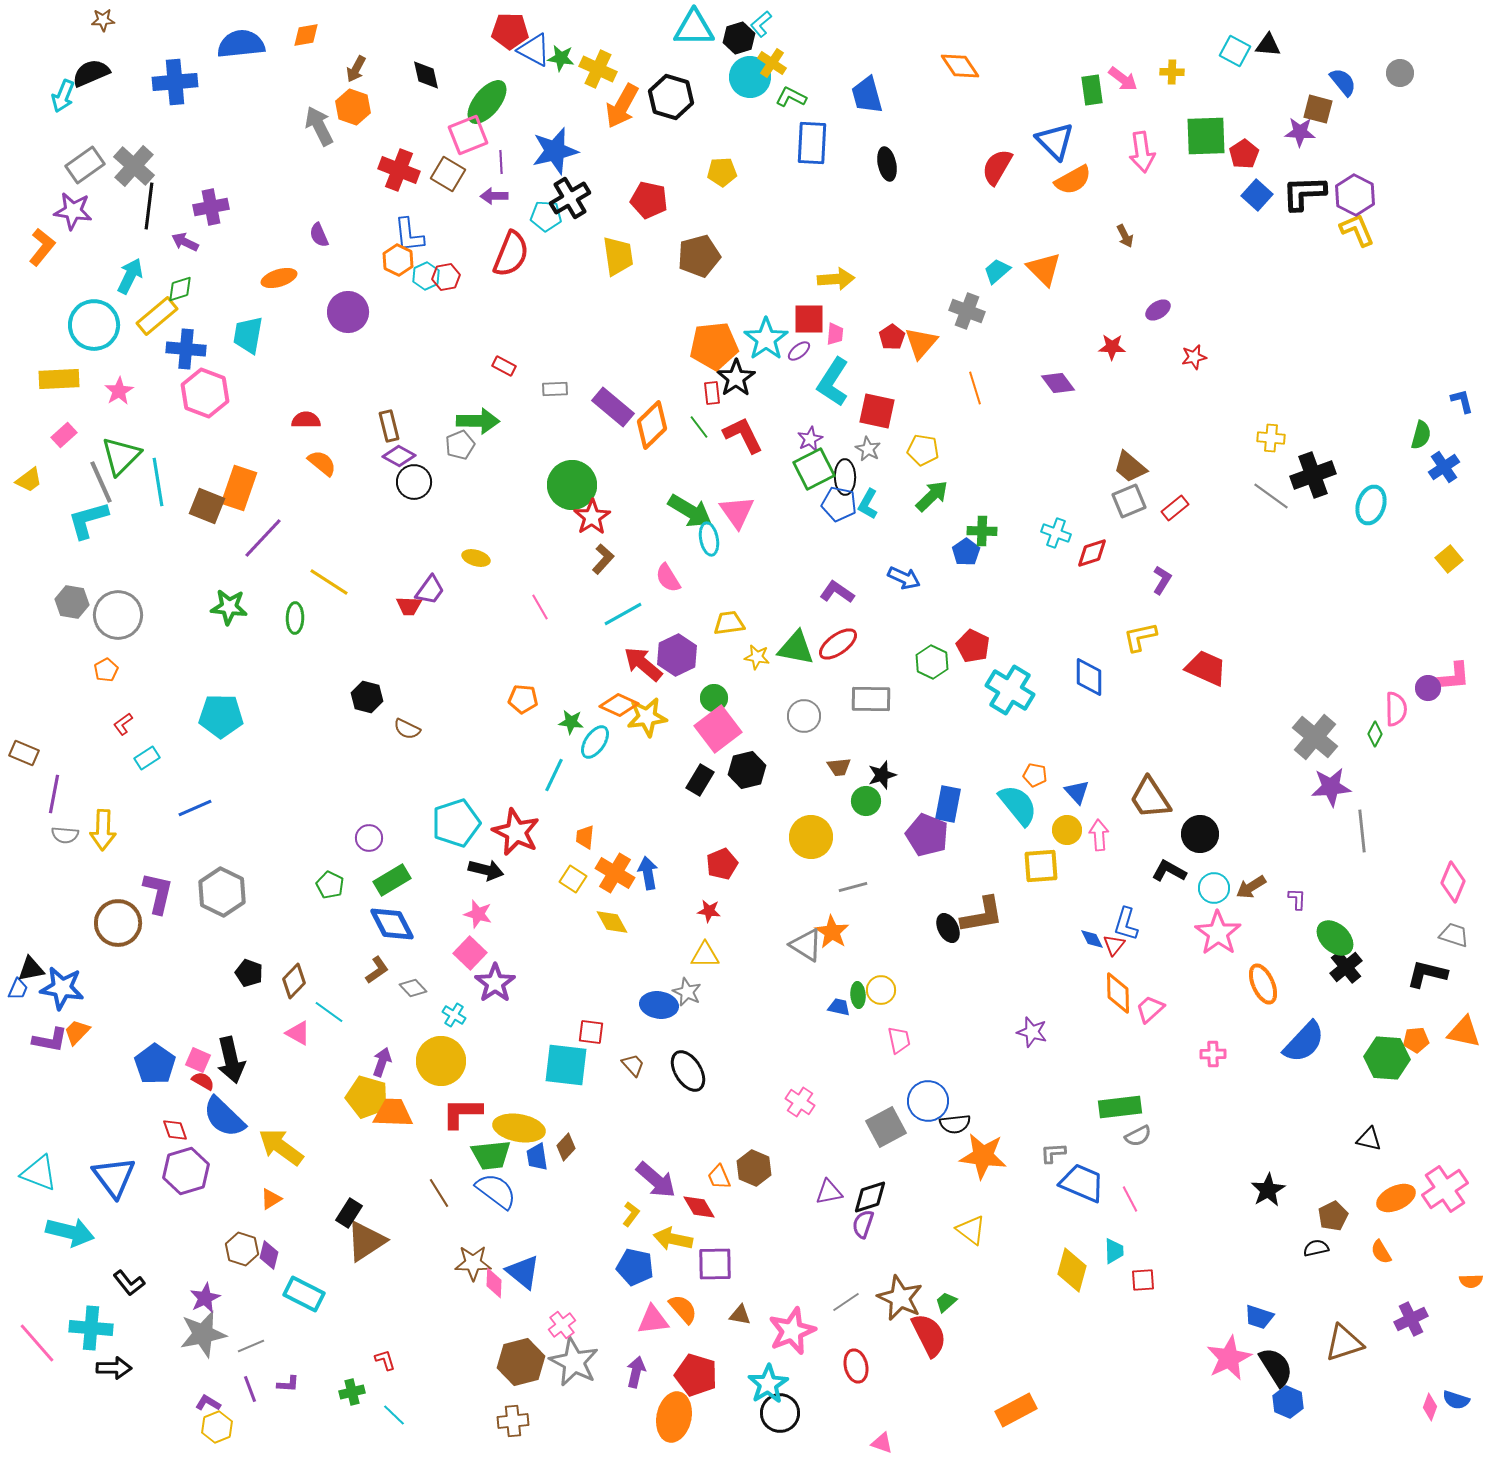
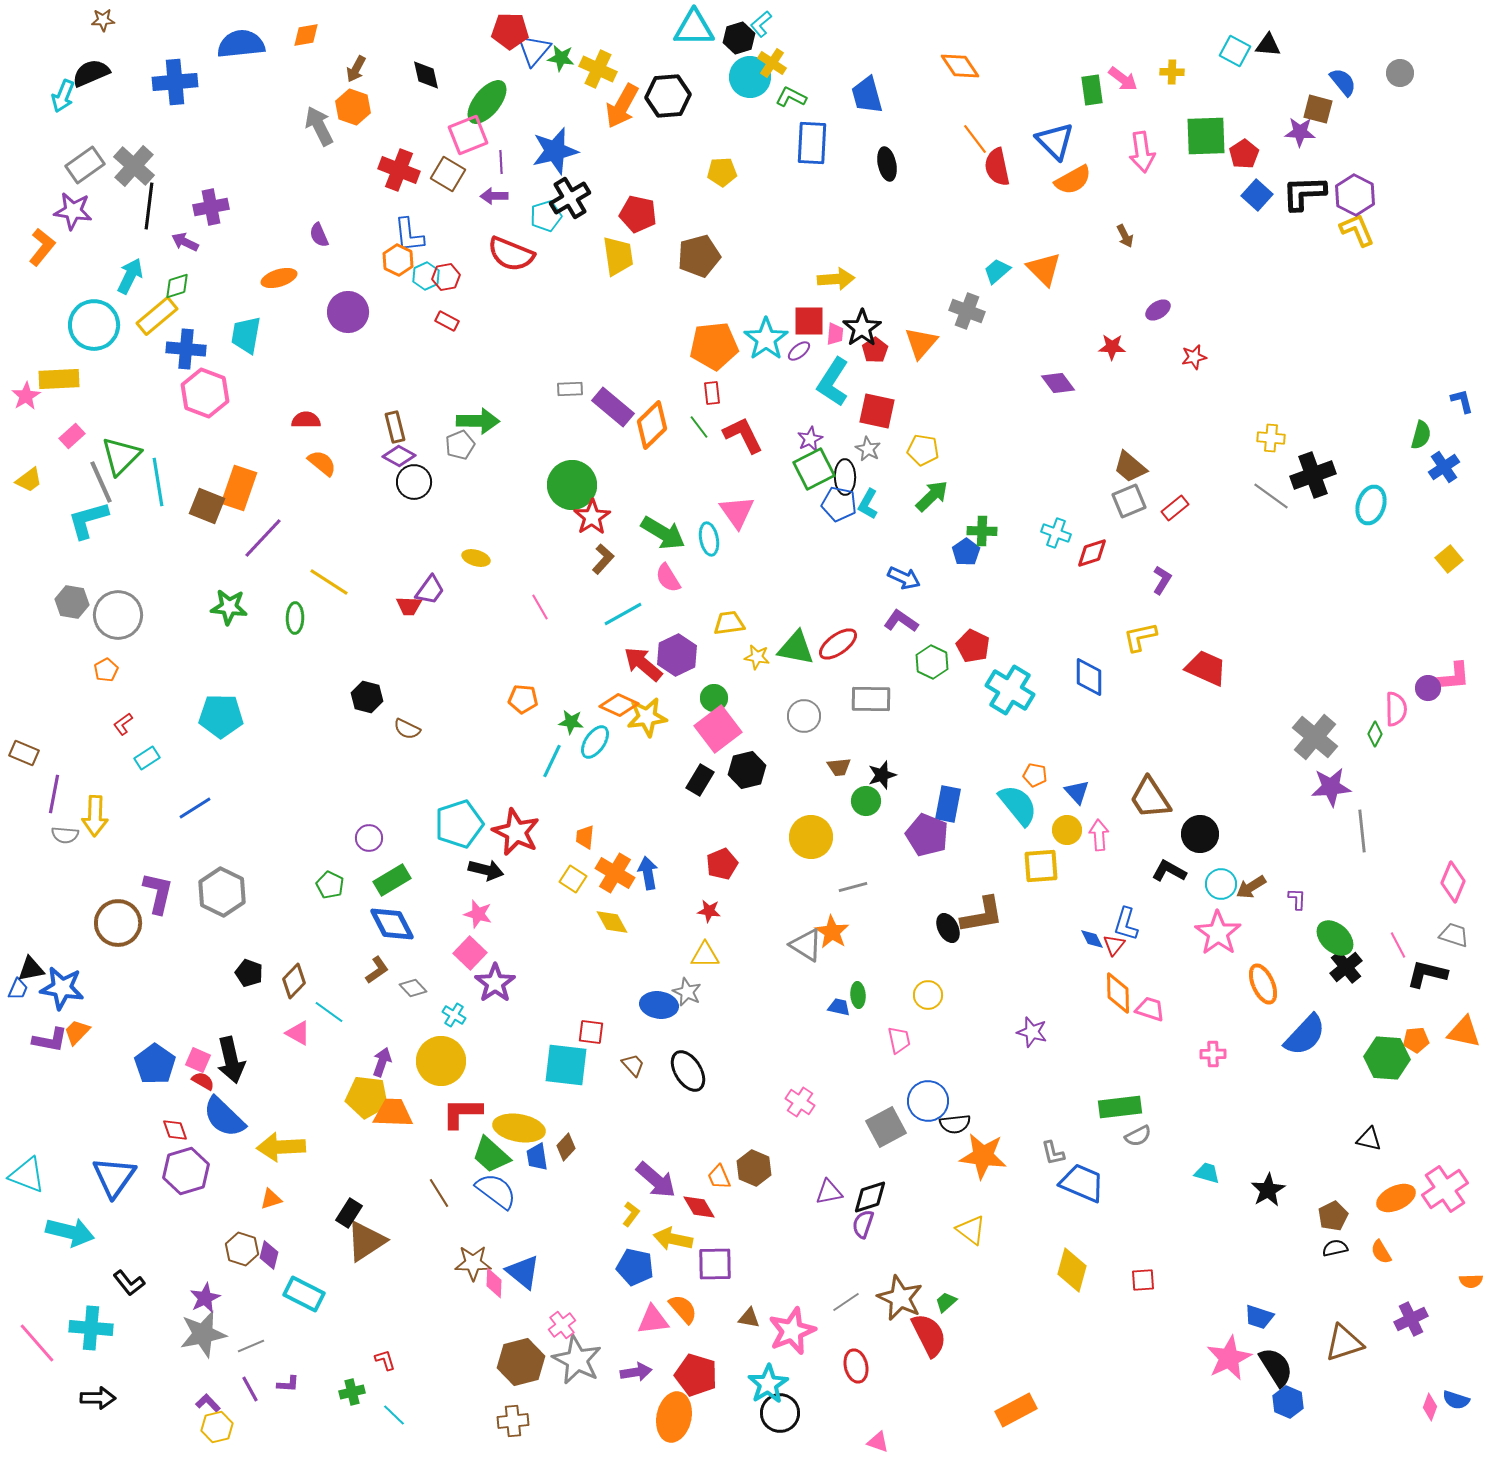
blue triangle at (534, 50): rotated 42 degrees clockwise
black hexagon at (671, 97): moved 3 px left, 1 px up; rotated 21 degrees counterclockwise
red semicircle at (997, 167): rotated 42 degrees counterclockwise
red pentagon at (649, 200): moved 11 px left, 14 px down
cyan pentagon at (546, 216): rotated 20 degrees counterclockwise
red semicircle at (511, 254): rotated 90 degrees clockwise
green diamond at (180, 289): moved 3 px left, 3 px up
red square at (809, 319): moved 2 px down
cyan trapezoid at (248, 335): moved 2 px left
red pentagon at (892, 337): moved 17 px left, 13 px down
red rectangle at (504, 366): moved 57 px left, 45 px up
black star at (736, 378): moved 126 px right, 50 px up
orange line at (975, 388): moved 249 px up; rotated 20 degrees counterclockwise
gray rectangle at (555, 389): moved 15 px right
pink star at (119, 391): moved 93 px left, 5 px down
brown rectangle at (389, 426): moved 6 px right, 1 px down
pink rectangle at (64, 435): moved 8 px right, 1 px down
green arrow at (690, 511): moved 27 px left, 22 px down
purple L-shape at (837, 592): moved 64 px right, 29 px down
cyan line at (554, 775): moved 2 px left, 14 px up
blue line at (195, 808): rotated 8 degrees counterclockwise
cyan pentagon at (456, 823): moved 3 px right, 1 px down
yellow arrow at (103, 830): moved 8 px left, 14 px up
cyan circle at (1214, 888): moved 7 px right, 4 px up
yellow circle at (881, 990): moved 47 px right, 5 px down
pink trapezoid at (1150, 1009): rotated 60 degrees clockwise
blue semicircle at (1304, 1042): moved 1 px right, 7 px up
yellow pentagon at (367, 1097): rotated 9 degrees counterclockwise
yellow arrow at (281, 1147): rotated 39 degrees counterclockwise
gray L-shape at (1053, 1153): rotated 100 degrees counterclockwise
green trapezoid at (491, 1155): rotated 48 degrees clockwise
cyan triangle at (39, 1173): moved 12 px left, 2 px down
blue triangle at (114, 1177): rotated 12 degrees clockwise
orange triangle at (271, 1199): rotated 15 degrees clockwise
pink line at (1130, 1199): moved 268 px right, 254 px up
black semicircle at (1316, 1248): moved 19 px right
cyan trapezoid at (1114, 1251): moved 93 px right, 78 px up; rotated 72 degrees counterclockwise
brown triangle at (740, 1315): moved 9 px right, 3 px down
gray star at (574, 1362): moved 3 px right, 2 px up
black arrow at (114, 1368): moved 16 px left, 30 px down
purple arrow at (636, 1372): rotated 68 degrees clockwise
purple line at (250, 1389): rotated 8 degrees counterclockwise
purple L-shape at (208, 1403): rotated 15 degrees clockwise
yellow hexagon at (217, 1427): rotated 8 degrees clockwise
pink triangle at (882, 1443): moved 4 px left, 1 px up
